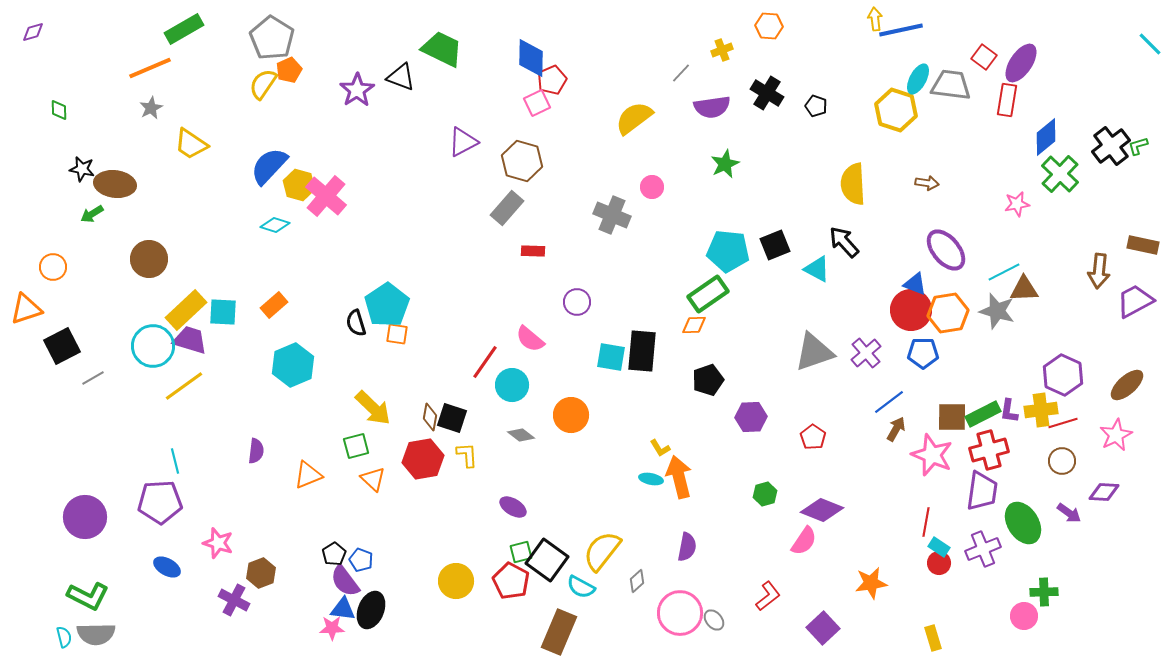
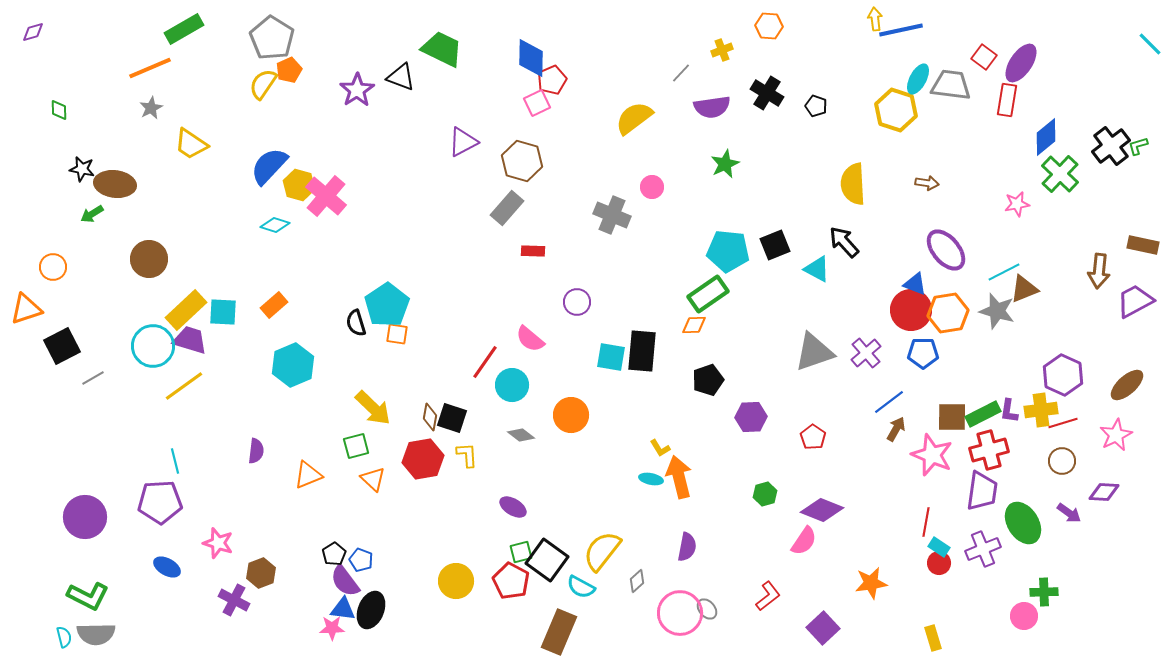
brown triangle at (1024, 289): rotated 20 degrees counterclockwise
gray ellipse at (714, 620): moved 7 px left, 11 px up
